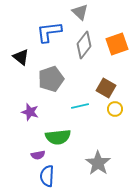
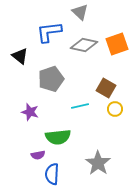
gray diamond: rotated 64 degrees clockwise
black triangle: moved 1 px left, 1 px up
blue semicircle: moved 5 px right, 2 px up
